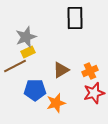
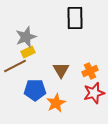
brown triangle: rotated 30 degrees counterclockwise
orange star: rotated 12 degrees counterclockwise
